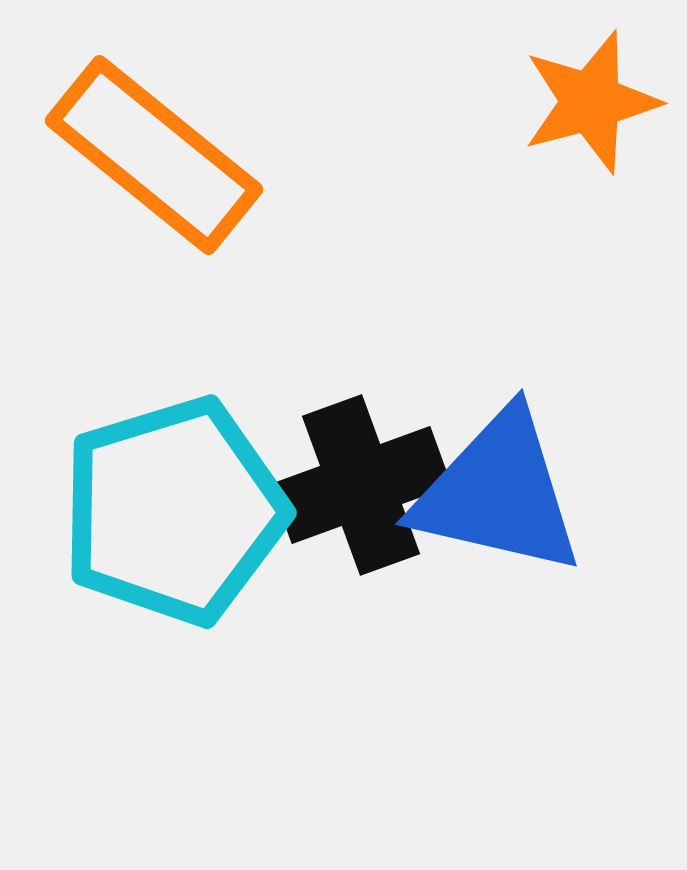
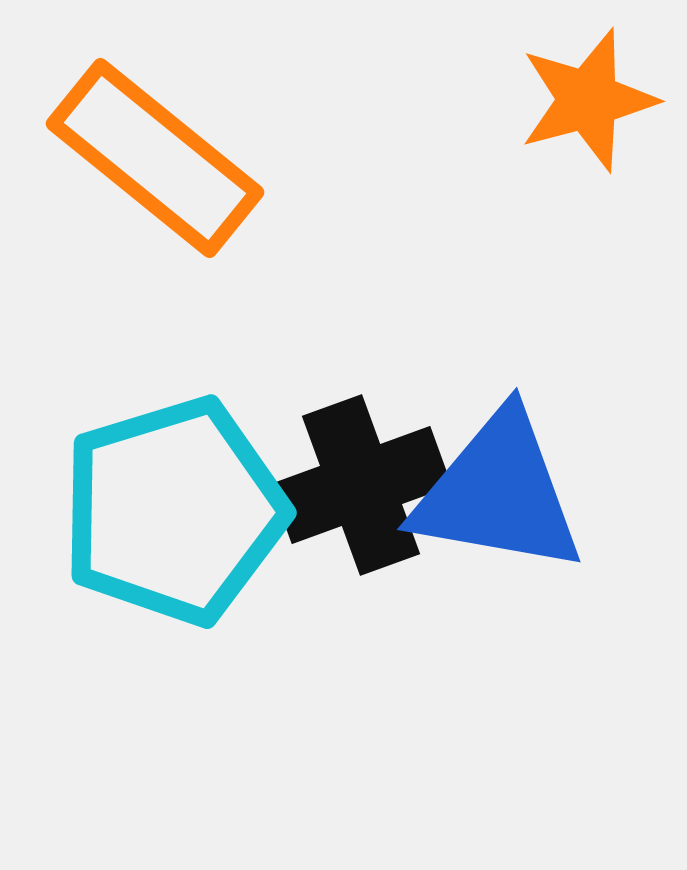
orange star: moved 3 px left, 2 px up
orange rectangle: moved 1 px right, 3 px down
blue triangle: rotated 3 degrees counterclockwise
